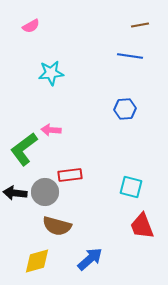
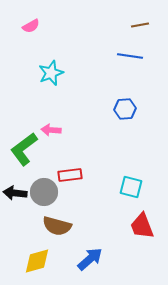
cyan star: rotated 15 degrees counterclockwise
gray circle: moved 1 px left
